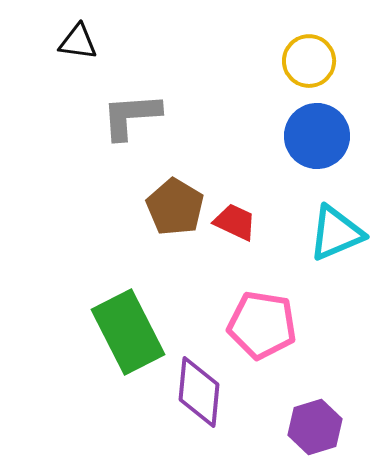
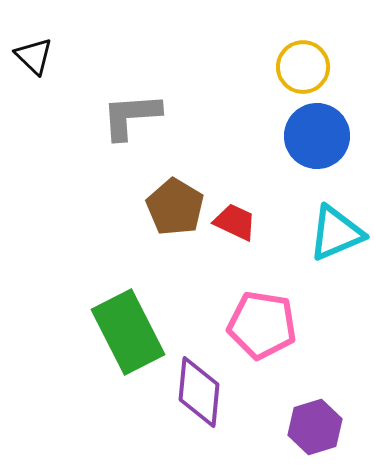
black triangle: moved 44 px left, 14 px down; rotated 36 degrees clockwise
yellow circle: moved 6 px left, 6 px down
